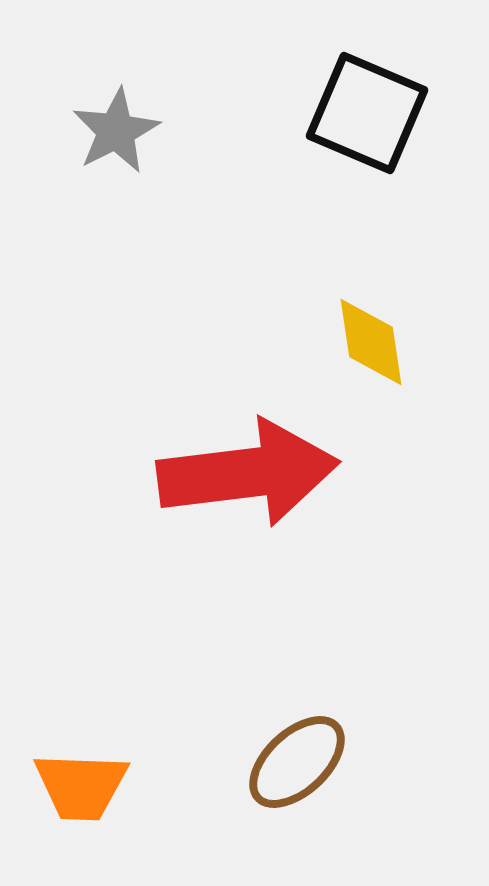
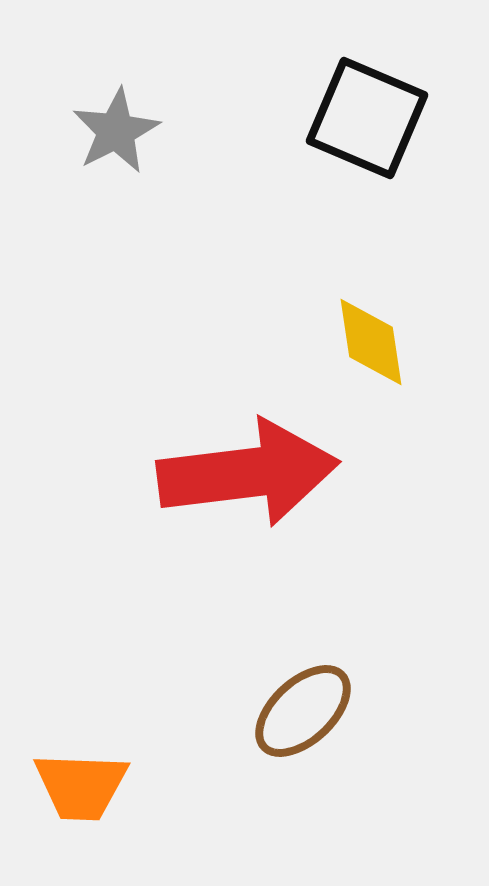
black square: moved 5 px down
brown ellipse: moved 6 px right, 51 px up
